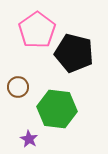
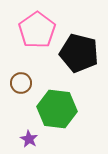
black pentagon: moved 5 px right
brown circle: moved 3 px right, 4 px up
